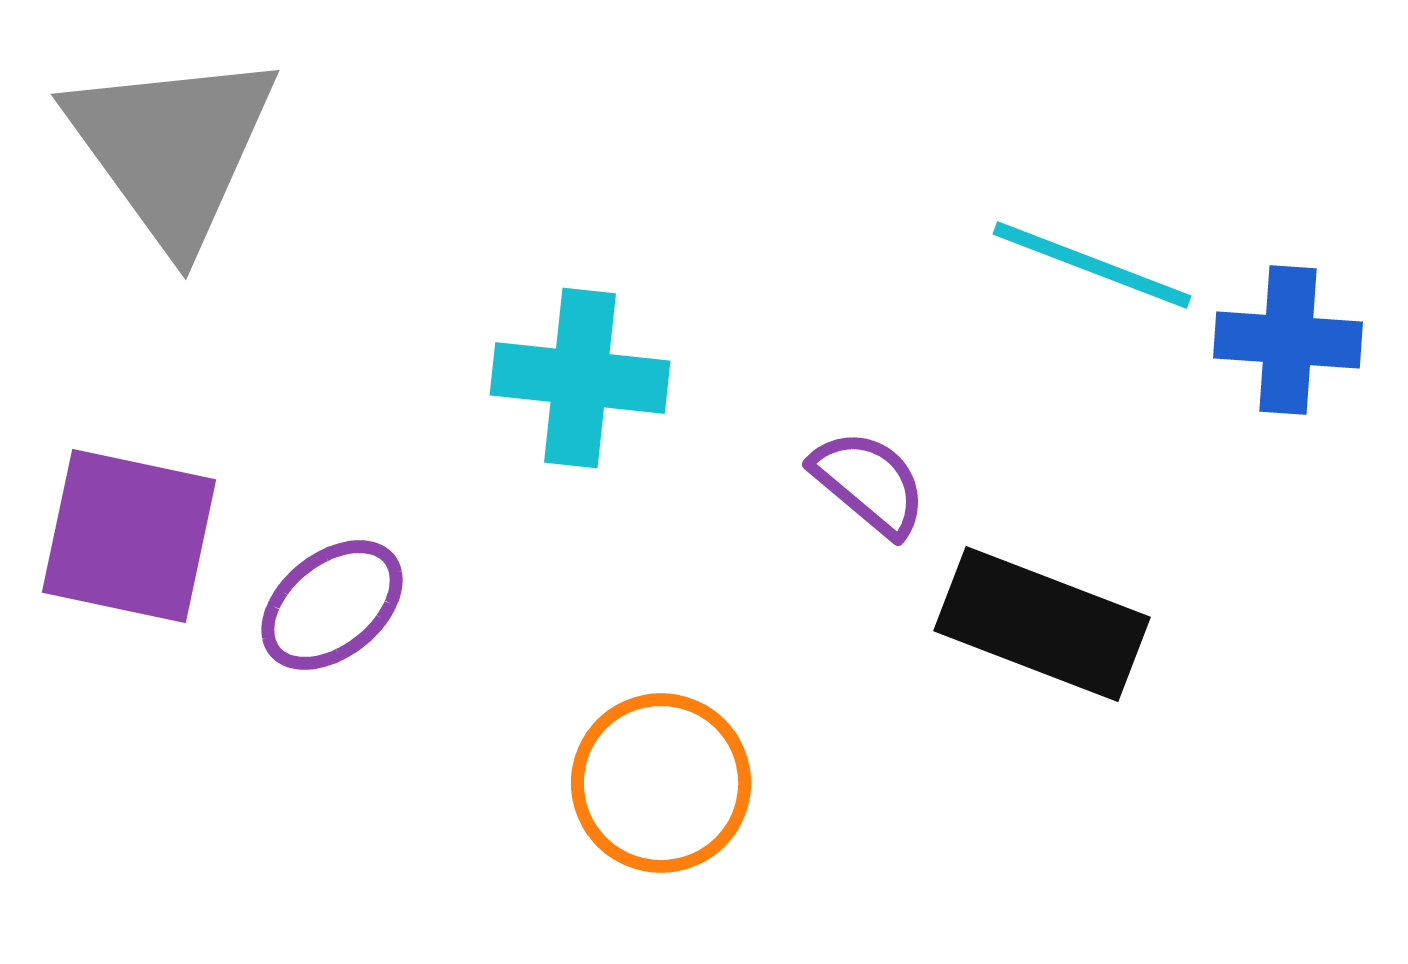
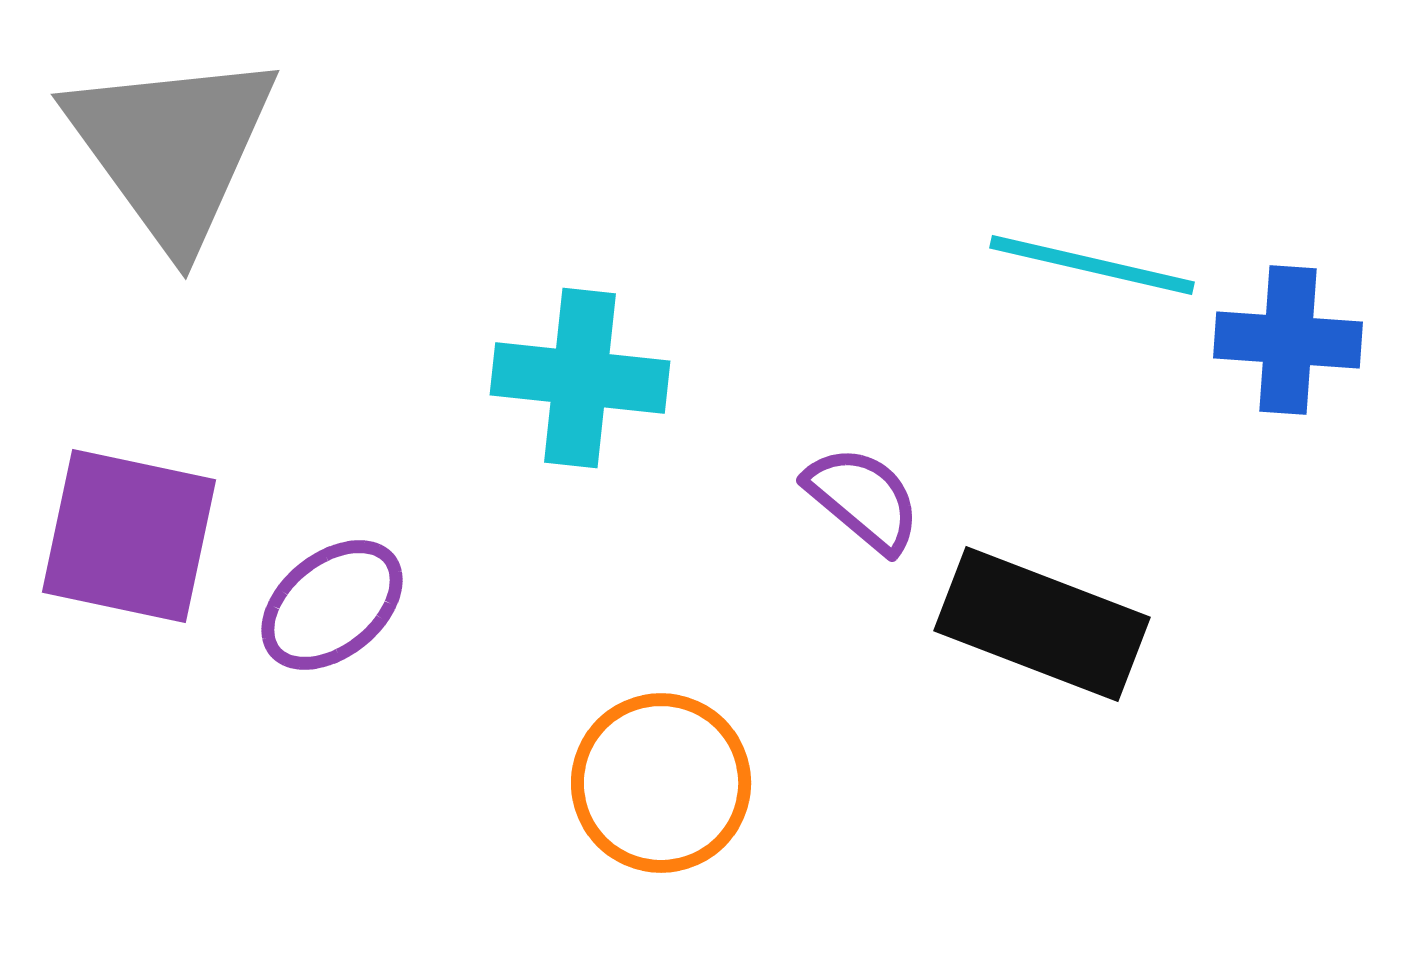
cyan line: rotated 8 degrees counterclockwise
purple semicircle: moved 6 px left, 16 px down
